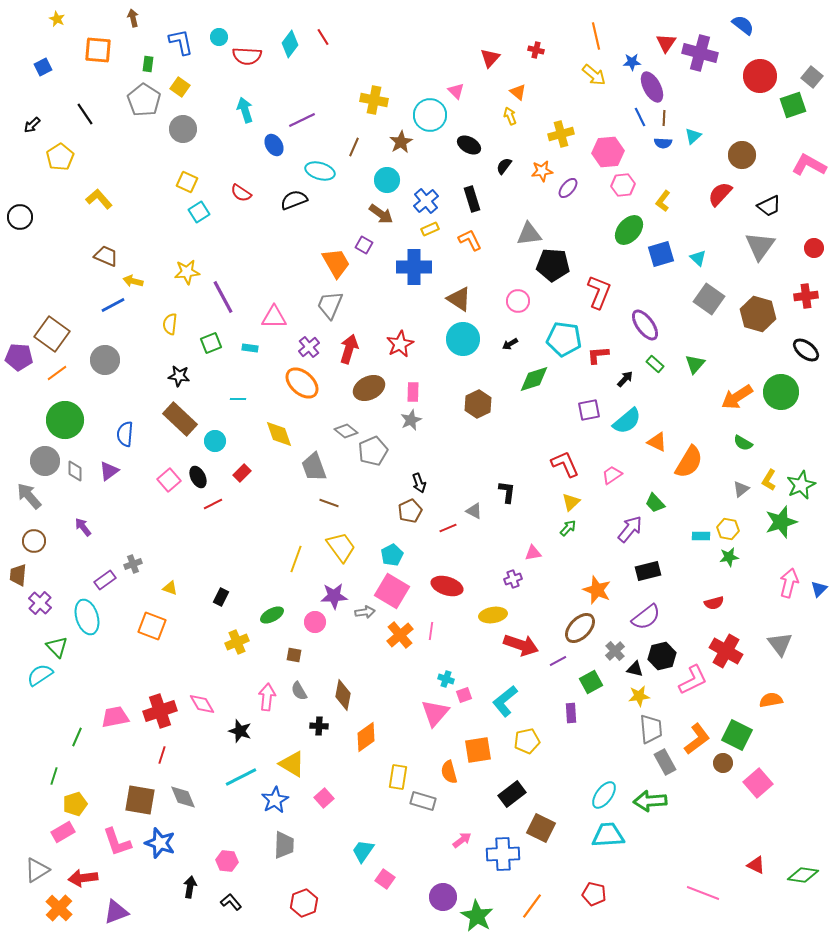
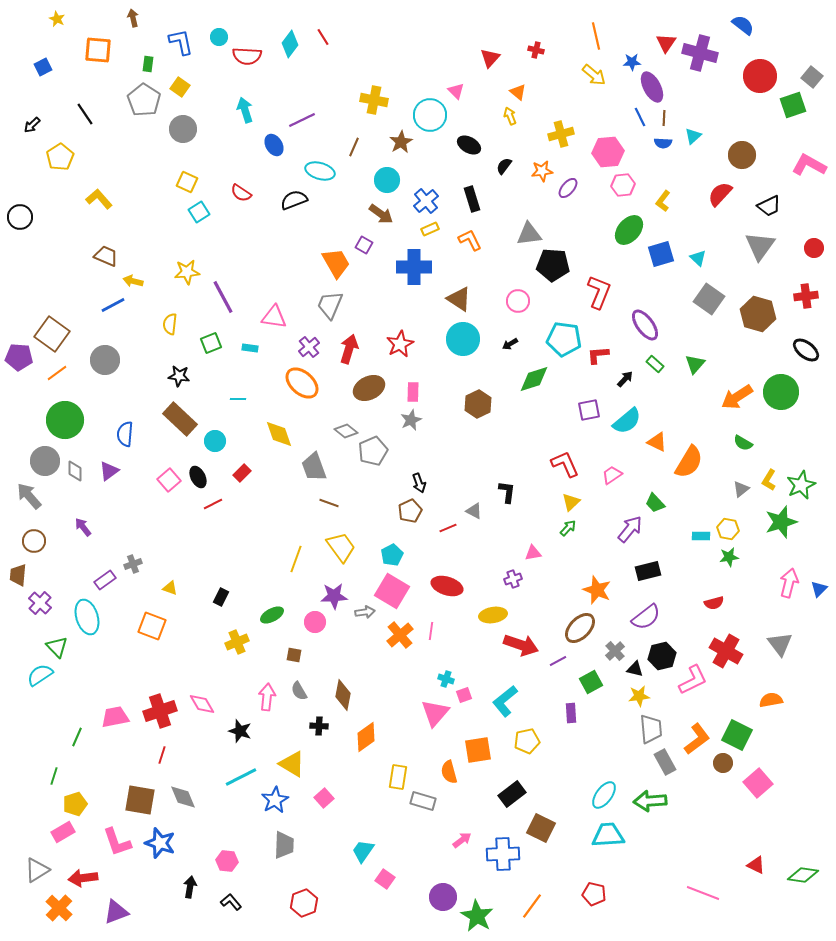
pink triangle at (274, 317): rotated 8 degrees clockwise
